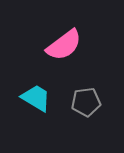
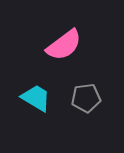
gray pentagon: moved 4 px up
